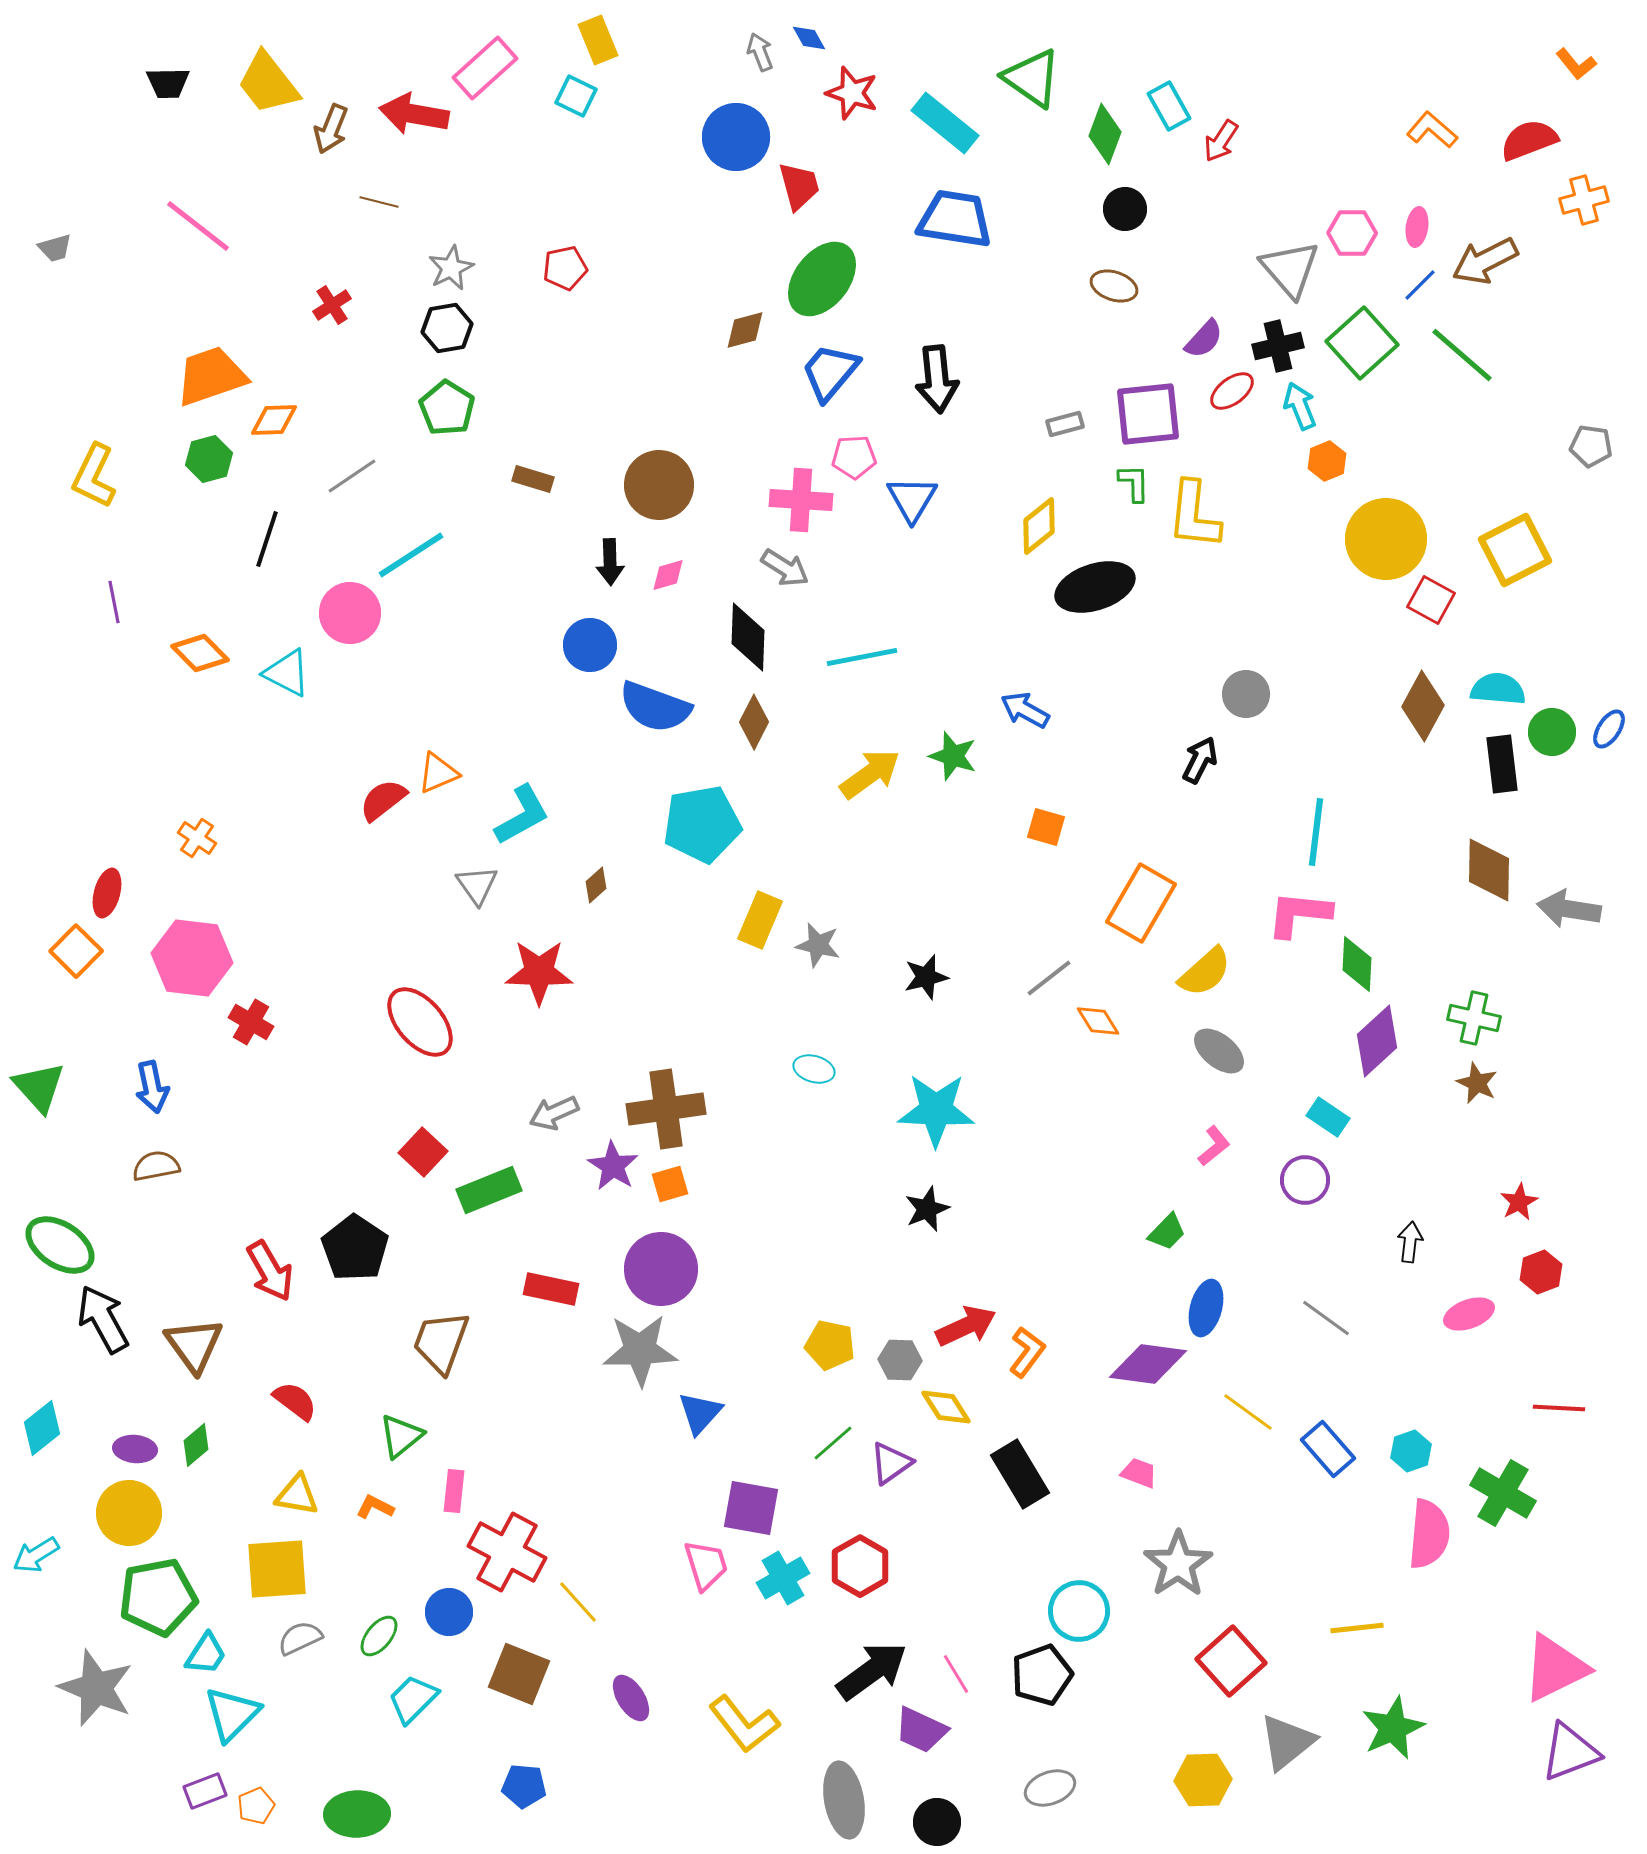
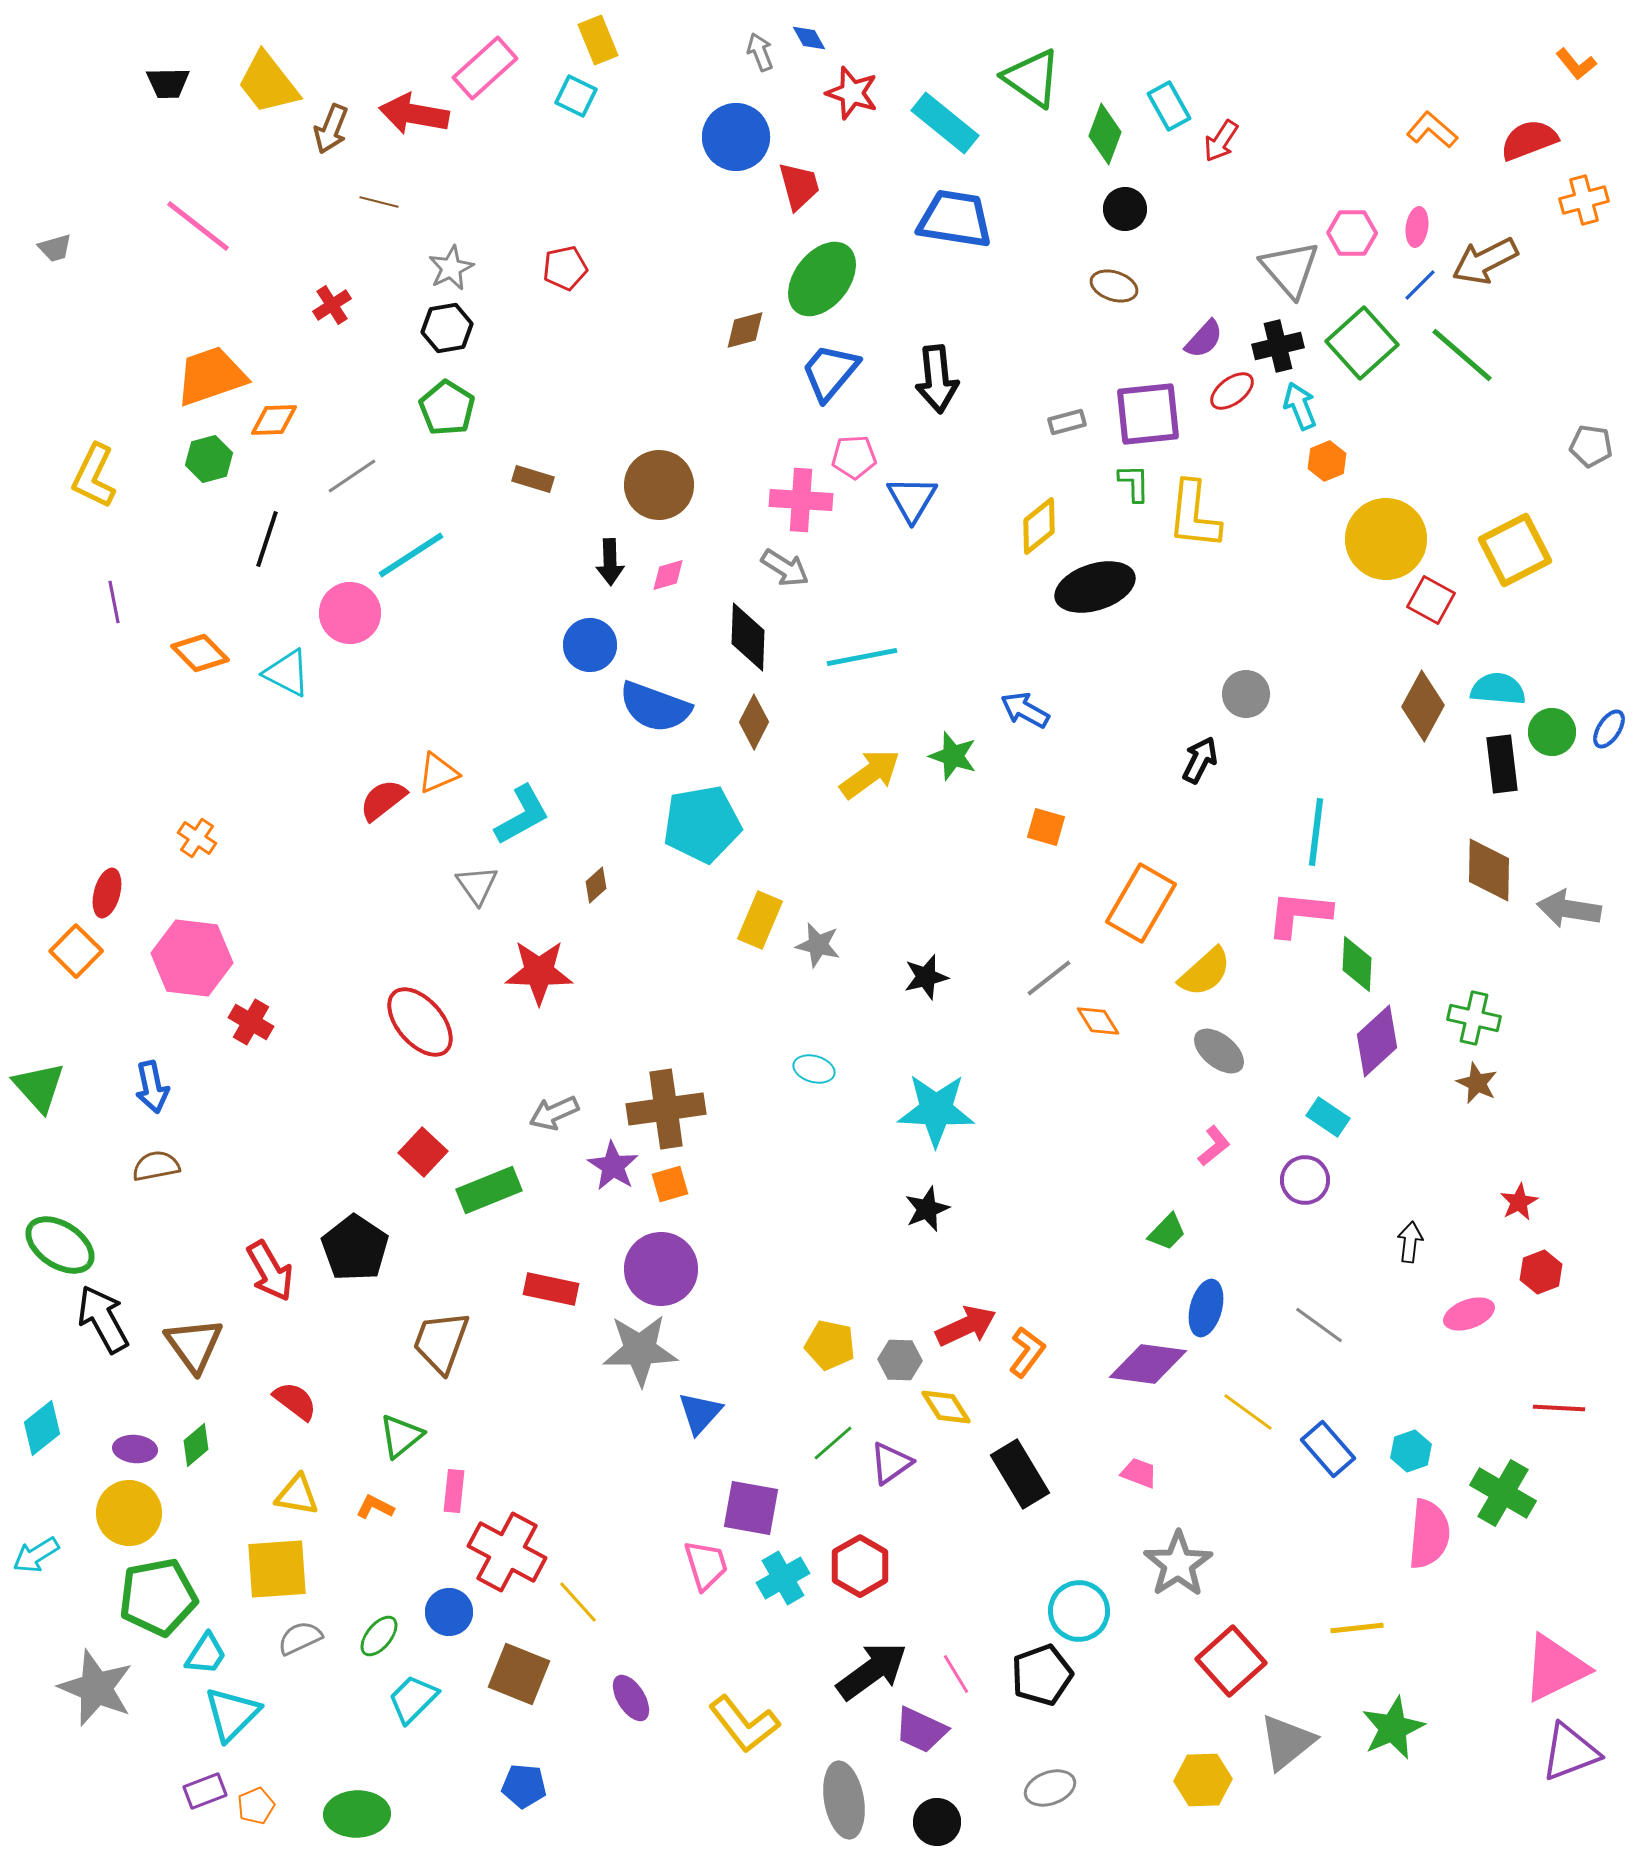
gray rectangle at (1065, 424): moved 2 px right, 2 px up
gray line at (1326, 1318): moved 7 px left, 7 px down
